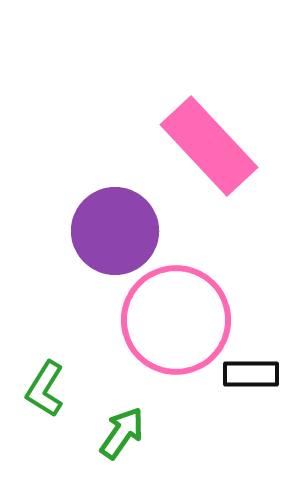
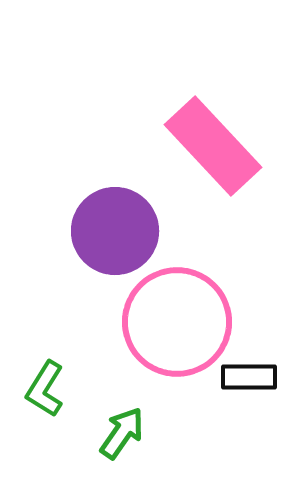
pink rectangle: moved 4 px right
pink circle: moved 1 px right, 2 px down
black rectangle: moved 2 px left, 3 px down
